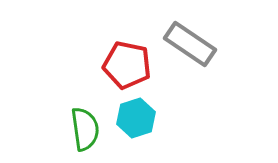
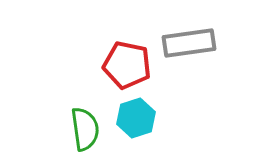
gray rectangle: moved 1 px left, 1 px up; rotated 42 degrees counterclockwise
